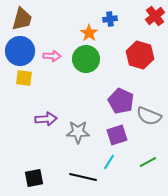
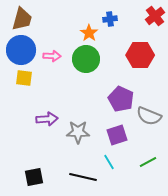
blue circle: moved 1 px right, 1 px up
red hexagon: rotated 16 degrees counterclockwise
purple pentagon: moved 2 px up
purple arrow: moved 1 px right
cyan line: rotated 63 degrees counterclockwise
black square: moved 1 px up
